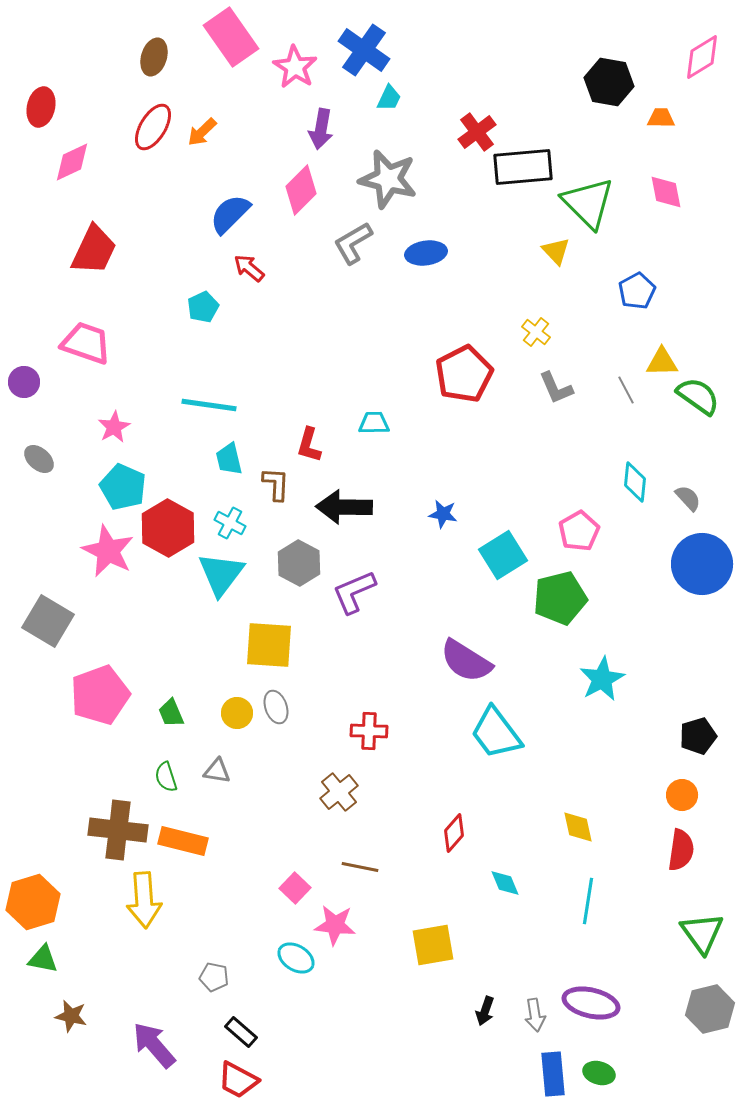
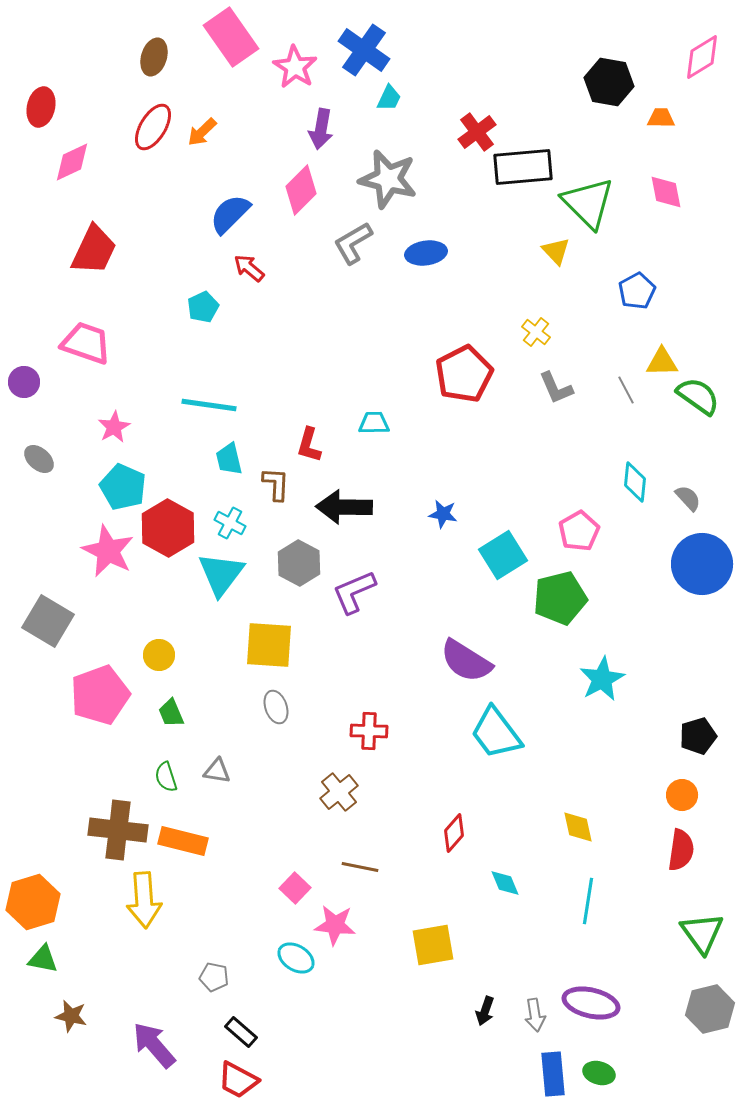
yellow circle at (237, 713): moved 78 px left, 58 px up
